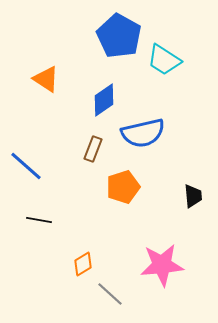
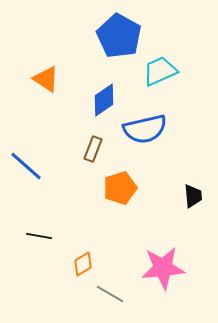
cyan trapezoid: moved 4 px left, 11 px down; rotated 123 degrees clockwise
blue semicircle: moved 2 px right, 4 px up
orange pentagon: moved 3 px left, 1 px down
black line: moved 16 px down
pink star: moved 1 px right, 3 px down
gray line: rotated 12 degrees counterclockwise
